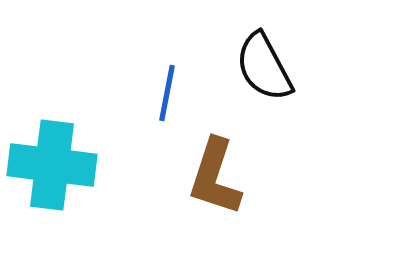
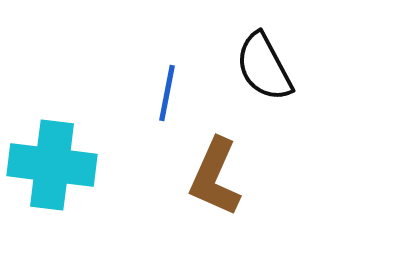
brown L-shape: rotated 6 degrees clockwise
